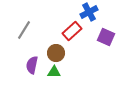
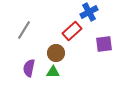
purple square: moved 2 px left, 7 px down; rotated 30 degrees counterclockwise
purple semicircle: moved 3 px left, 3 px down
green triangle: moved 1 px left
